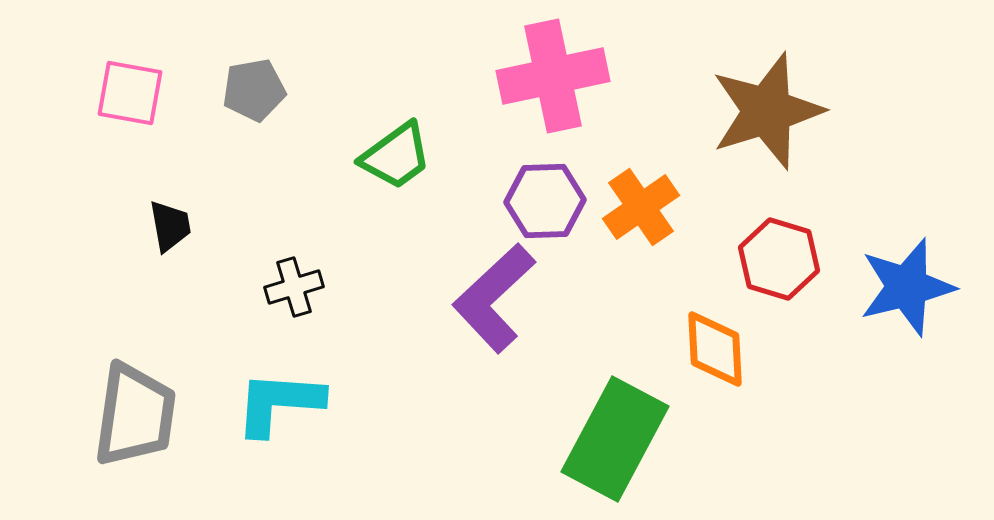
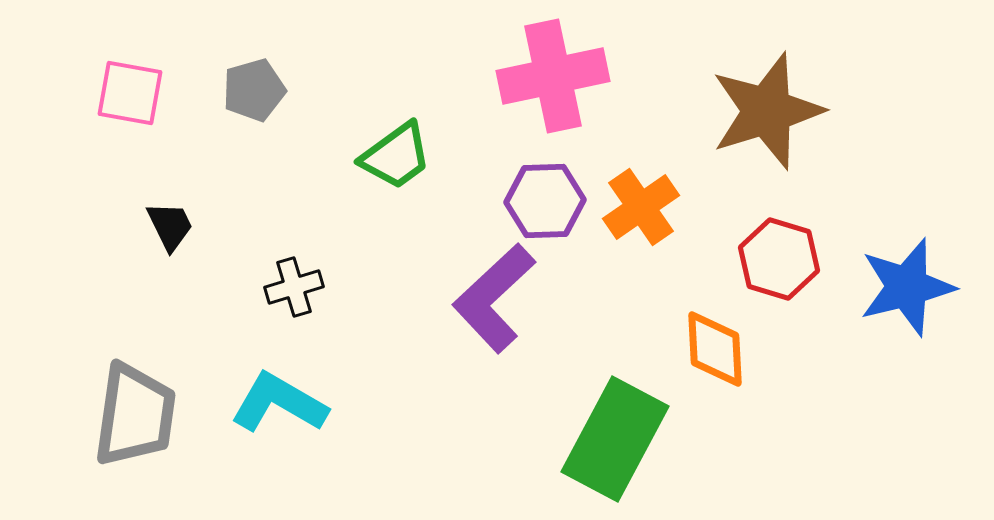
gray pentagon: rotated 6 degrees counterclockwise
black trapezoid: rotated 16 degrees counterclockwise
cyan L-shape: rotated 26 degrees clockwise
